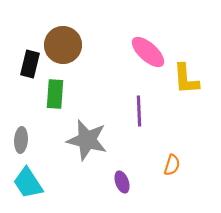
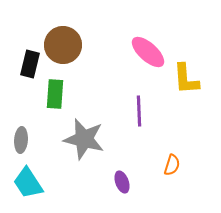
gray star: moved 3 px left, 1 px up
